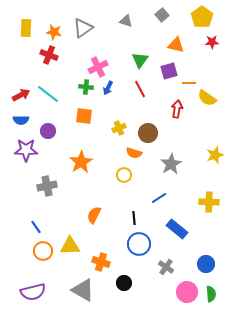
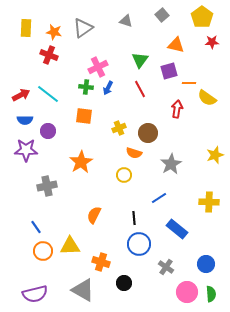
blue semicircle at (21, 120): moved 4 px right
purple semicircle at (33, 292): moved 2 px right, 2 px down
